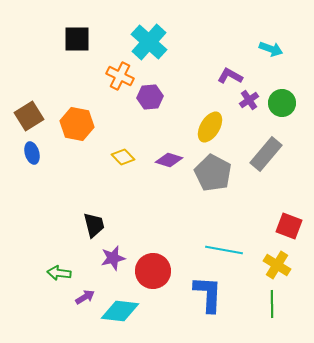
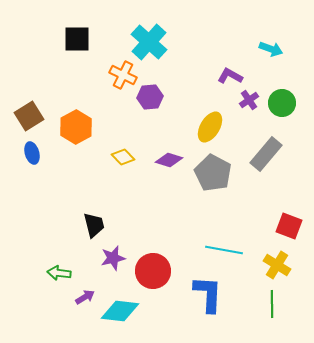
orange cross: moved 3 px right, 1 px up
orange hexagon: moved 1 px left, 3 px down; rotated 20 degrees clockwise
